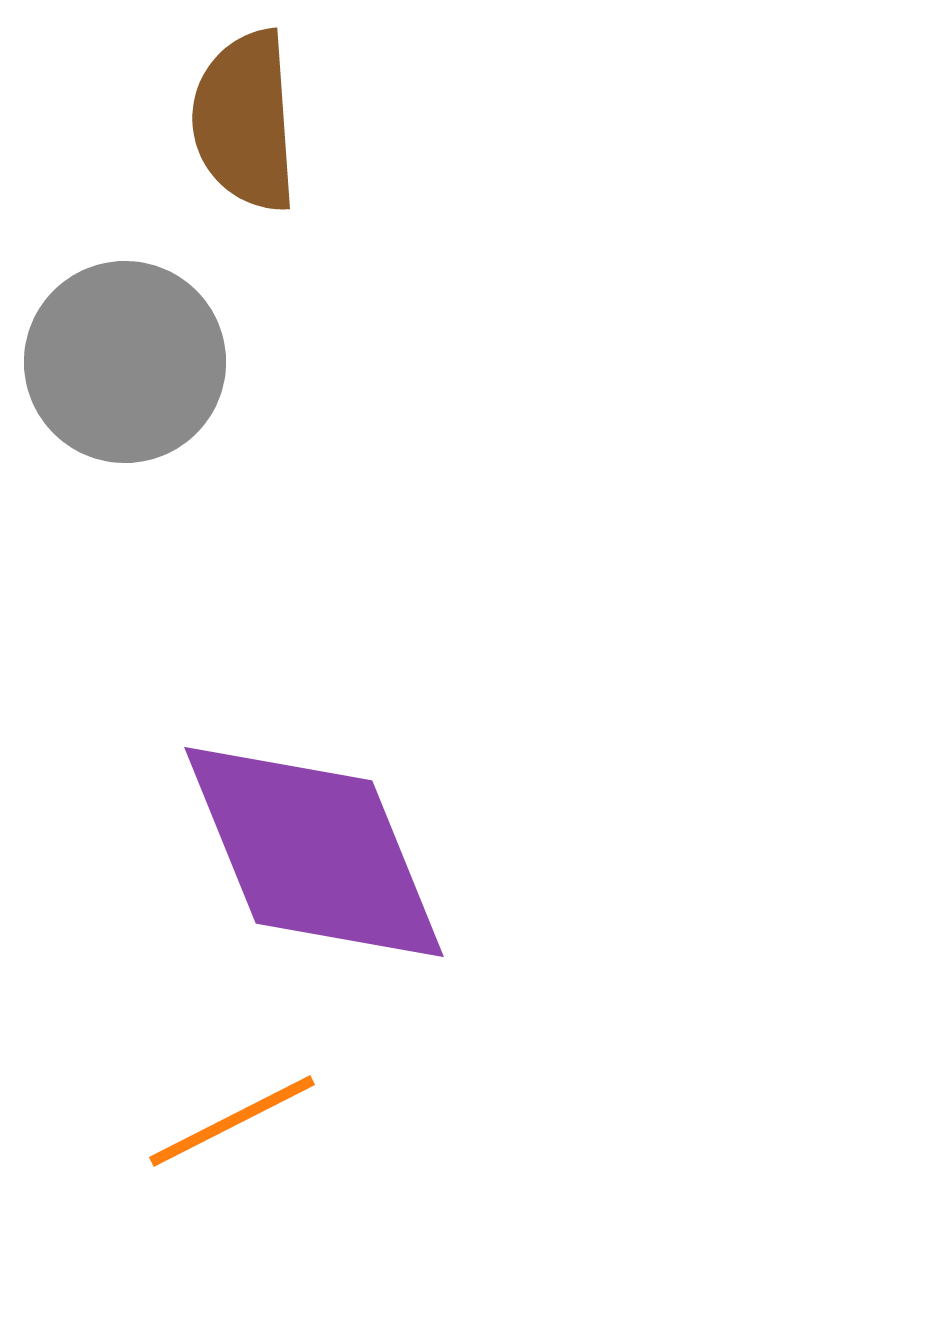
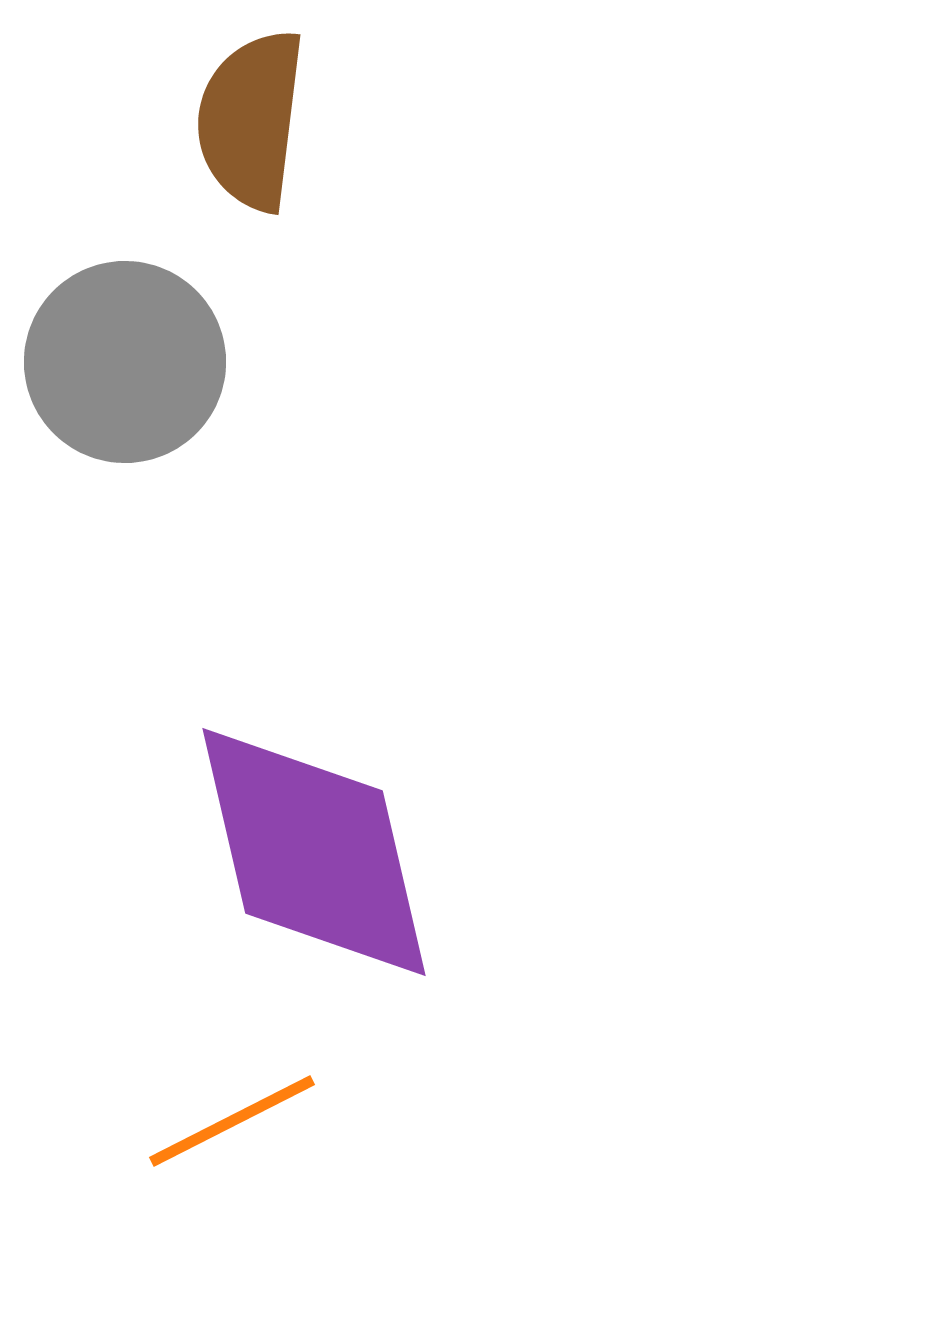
brown semicircle: moved 6 px right, 1 px up; rotated 11 degrees clockwise
purple diamond: rotated 9 degrees clockwise
